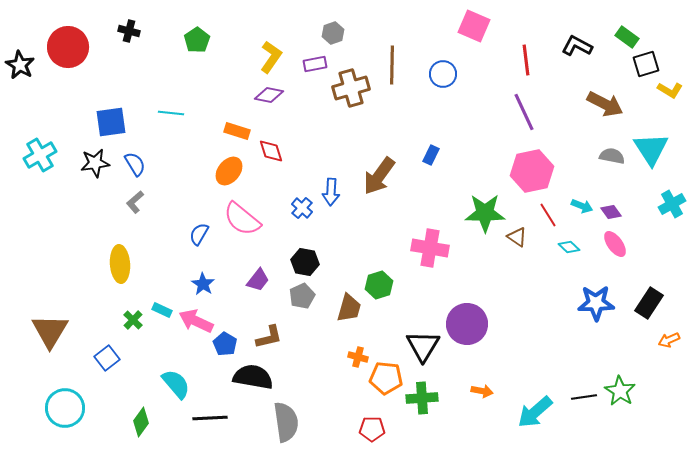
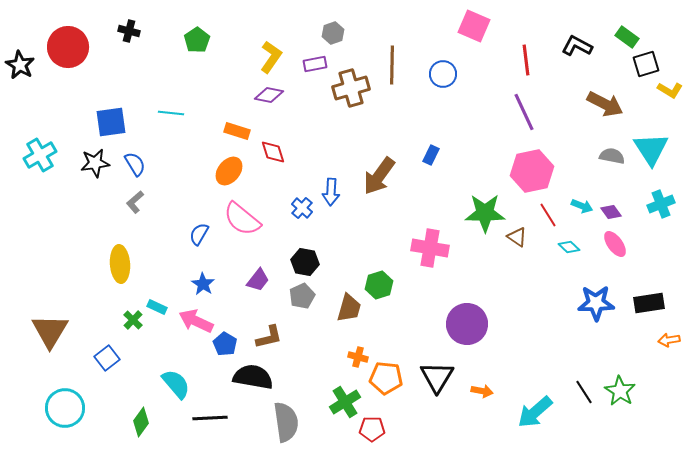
red diamond at (271, 151): moved 2 px right, 1 px down
cyan cross at (672, 204): moved 11 px left; rotated 8 degrees clockwise
black rectangle at (649, 303): rotated 48 degrees clockwise
cyan rectangle at (162, 310): moved 5 px left, 3 px up
orange arrow at (669, 340): rotated 15 degrees clockwise
black triangle at (423, 346): moved 14 px right, 31 px down
black line at (584, 397): moved 5 px up; rotated 65 degrees clockwise
green cross at (422, 398): moved 77 px left, 4 px down; rotated 28 degrees counterclockwise
